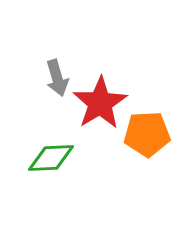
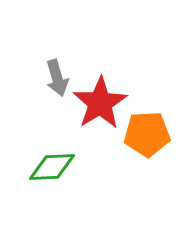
green diamond: moved 1 px right, 9 px down
